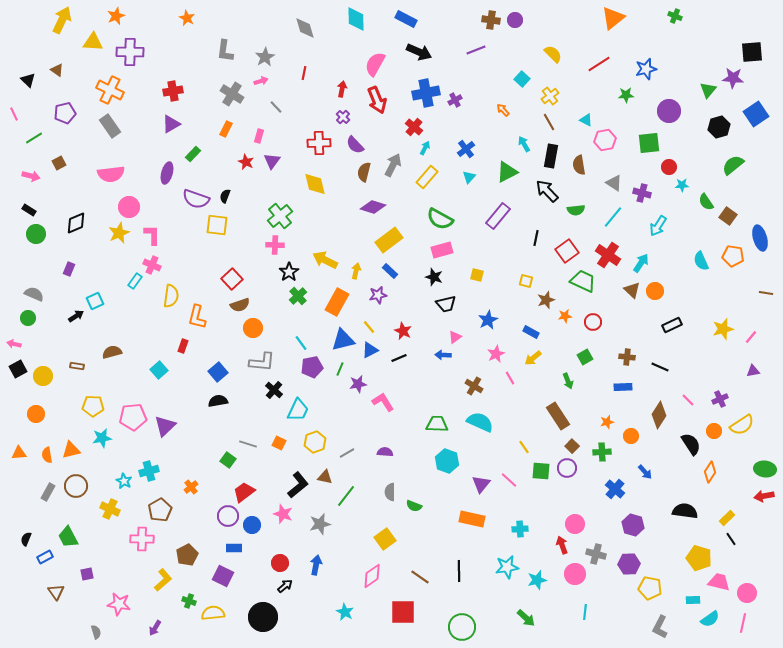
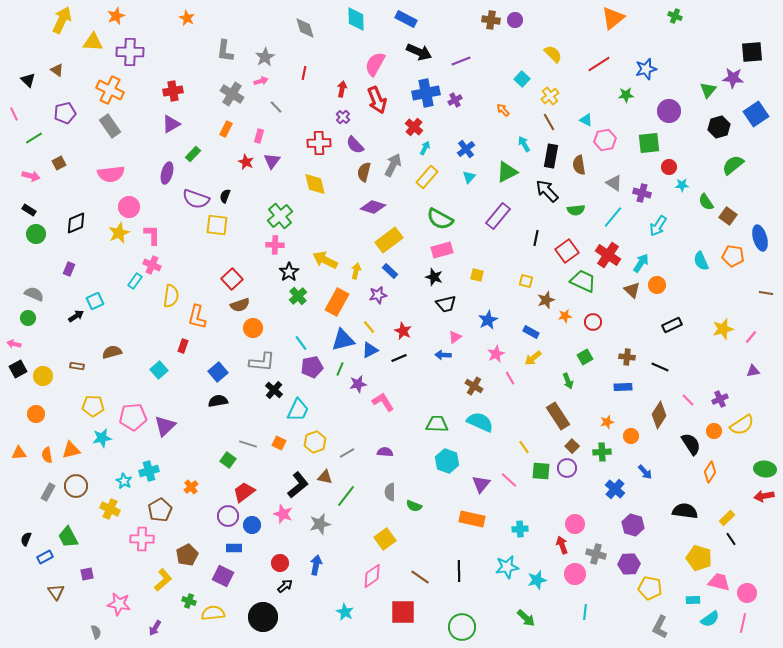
purple line at (476, 50): moved 15 px left, 11 px down
orange circle at (655, 291): moved 2 px right, 6 px up
